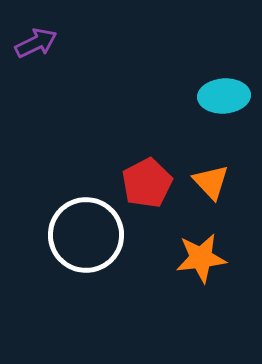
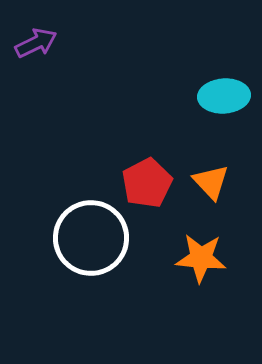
white circle: moved 5 px right, 3 px down
orange star: rotated 12 degrees clockwise
